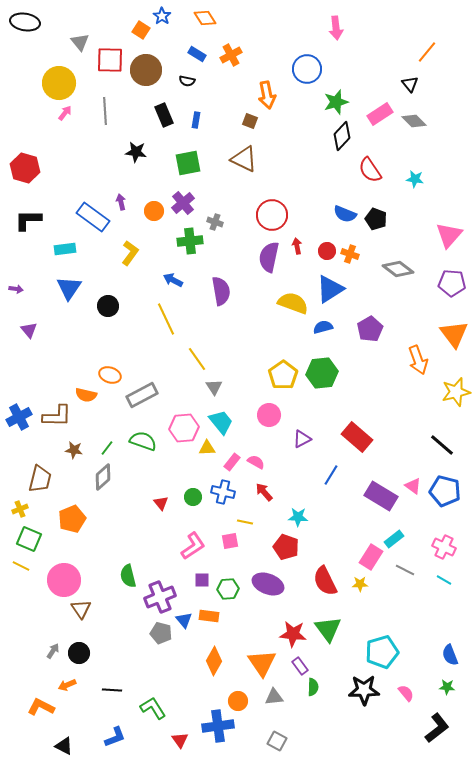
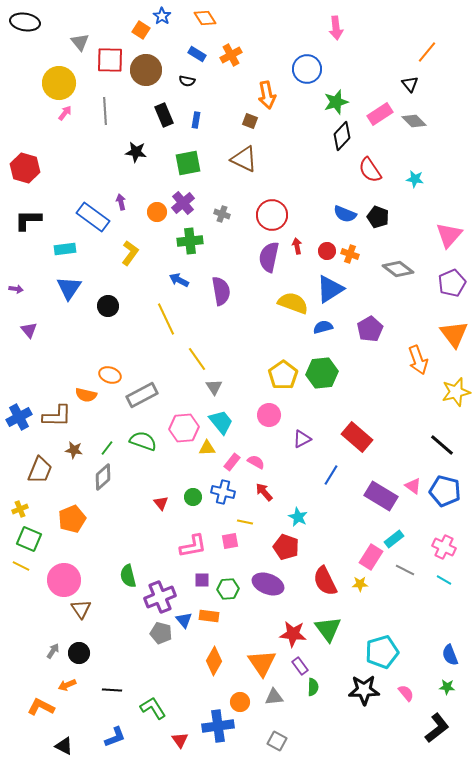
orange circle at (154, 211): moved 3 px right, 1 px down
black pentagon at (376, 219): moved 2 px right, 2 px up
gray cross at (215, 222): moved 7 px right, 8 px up
blue arrow at (173, 280): moved 6 px right
purple pentagon at (452, 283): rotated 28 degrees counterclockwise
brown trapezoid at (40, 479): moved 9 px up; rotated 8 degrees clockwise
cyan star at (298, 517): rotated 24 degrees clockwise
pink L-shape at (193, 546): rotated 24 degrees clockwise
orange circle at (238, 701): moved 2 px right, 1 px down
